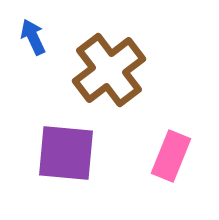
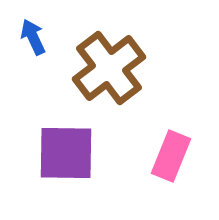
brown cross: moved 2 px up
purple square: rotated 4 degrees counterclockwise
